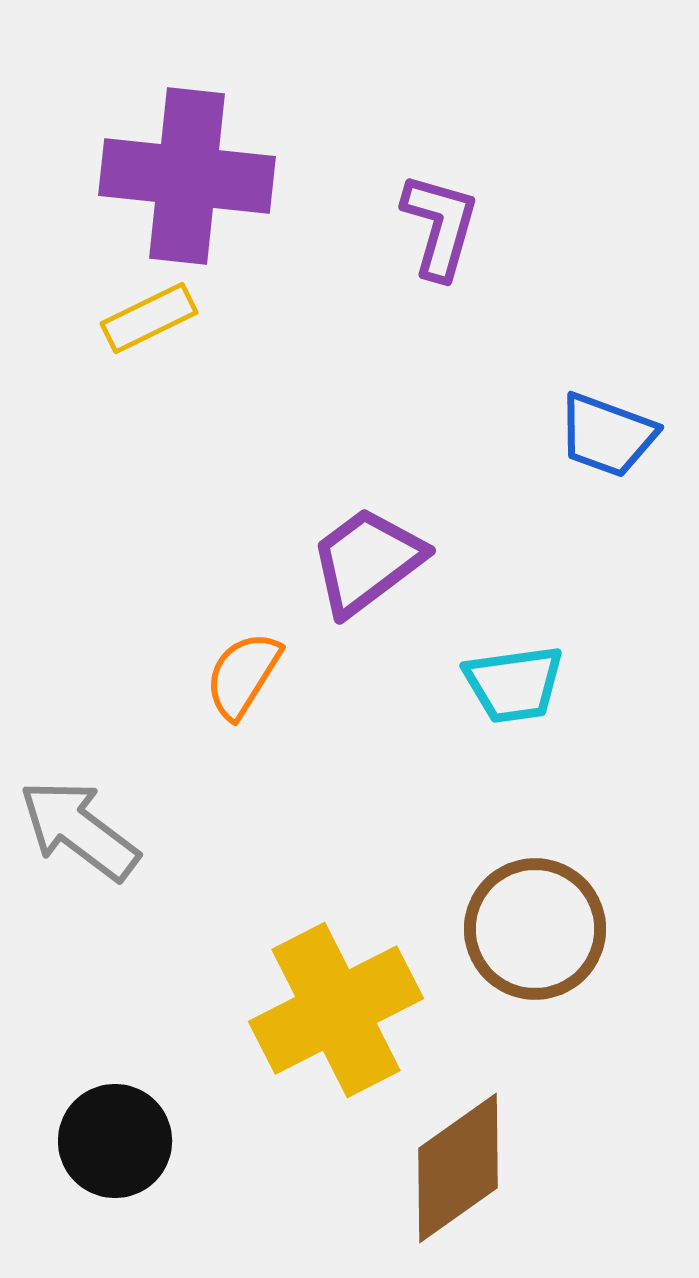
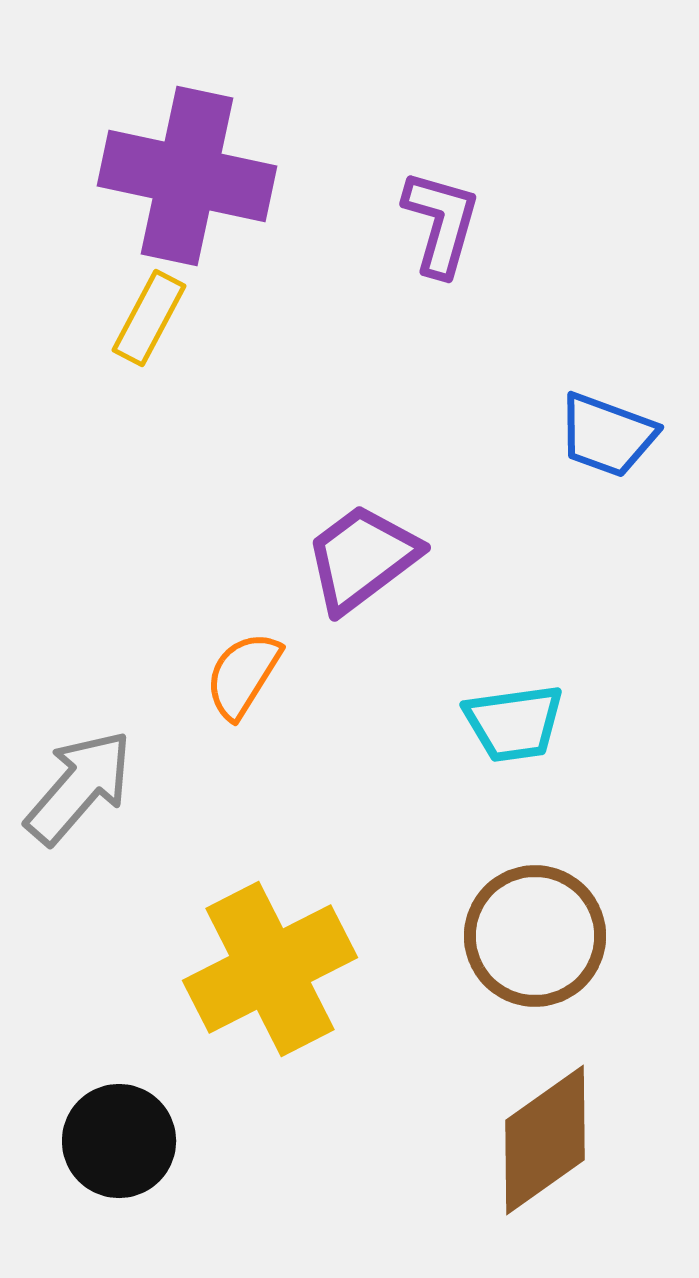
purple cross: rotated 6 degrees clockwise
purple L-shape: moved 1 px right, 3 px up
yellow rectangle: rotated 36 degrees counterclockwise
purple trapezoid: moved 5 px left, 3 px up
cyan trapezoid: moved 39 px down
gray arrow: moved 43 px up; rotated 94 degrees clockwise
brown circle: moved 7 px down
yellow cross: moved 66 px left, 41 px up
black circle: moved 4 px right
brown diamond: moved 87 px right, 28 px up
